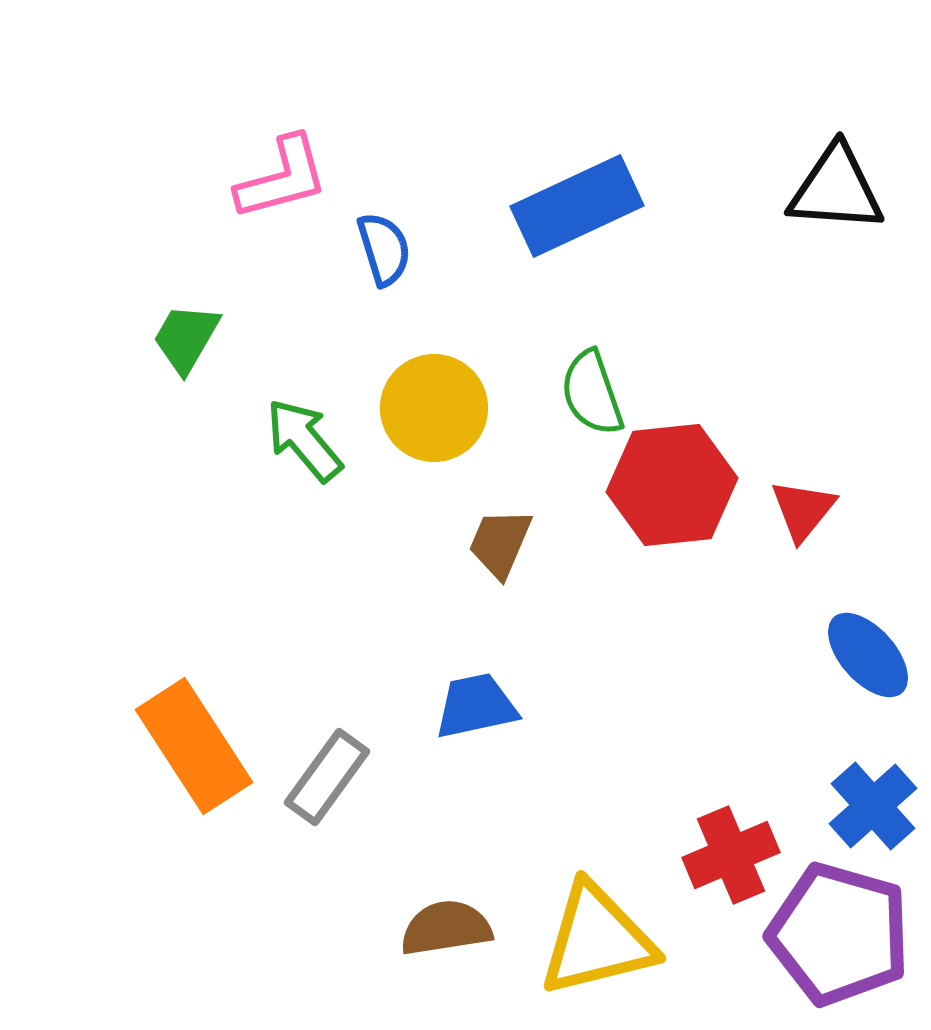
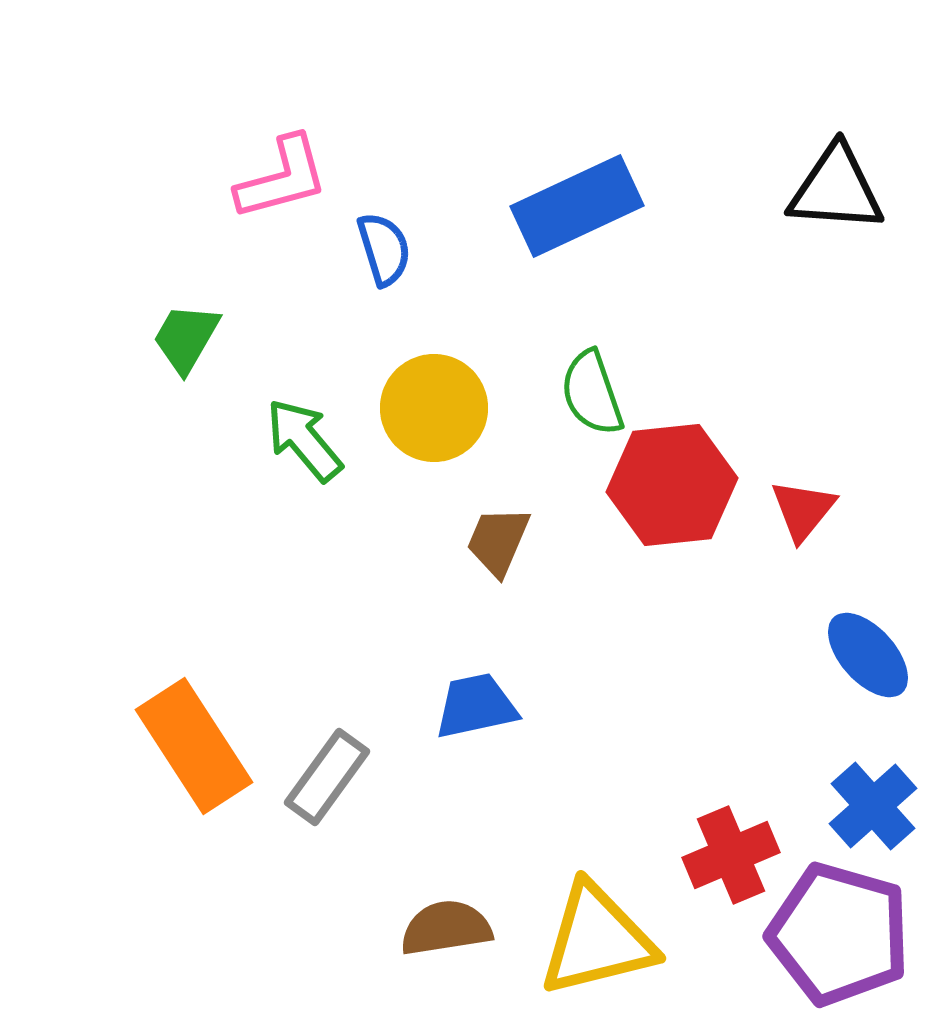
brown trapezoid: moved 2 px left, 2 px up
